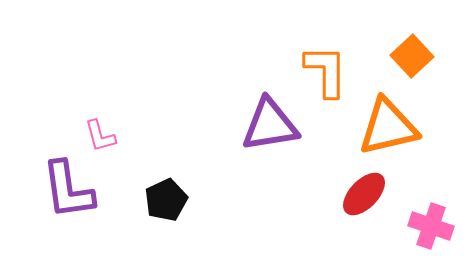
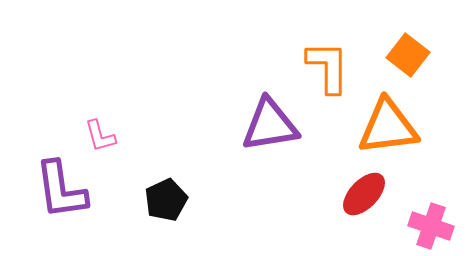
orange square: moved 4 px left, 1 px up; rotated 9 degrees counterclockwise
orange L-shape: moved 2 px right, 4 px up
orange triangle: rotated 6 degrees clockwise
purple L-shape: moved 7 px left
